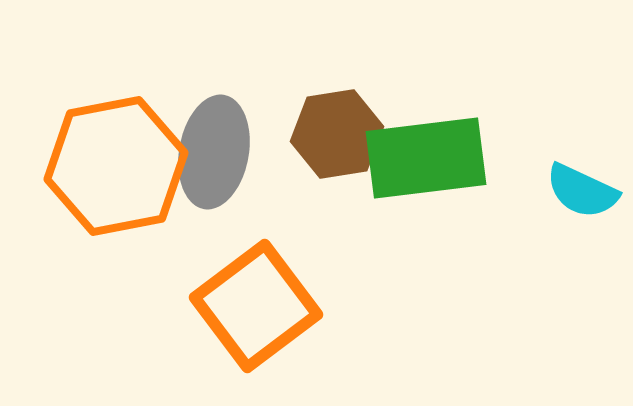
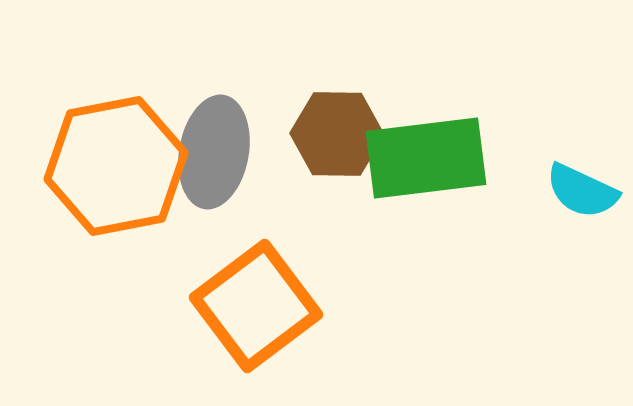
brown hexagon: rotated 10 degrees clockwise
